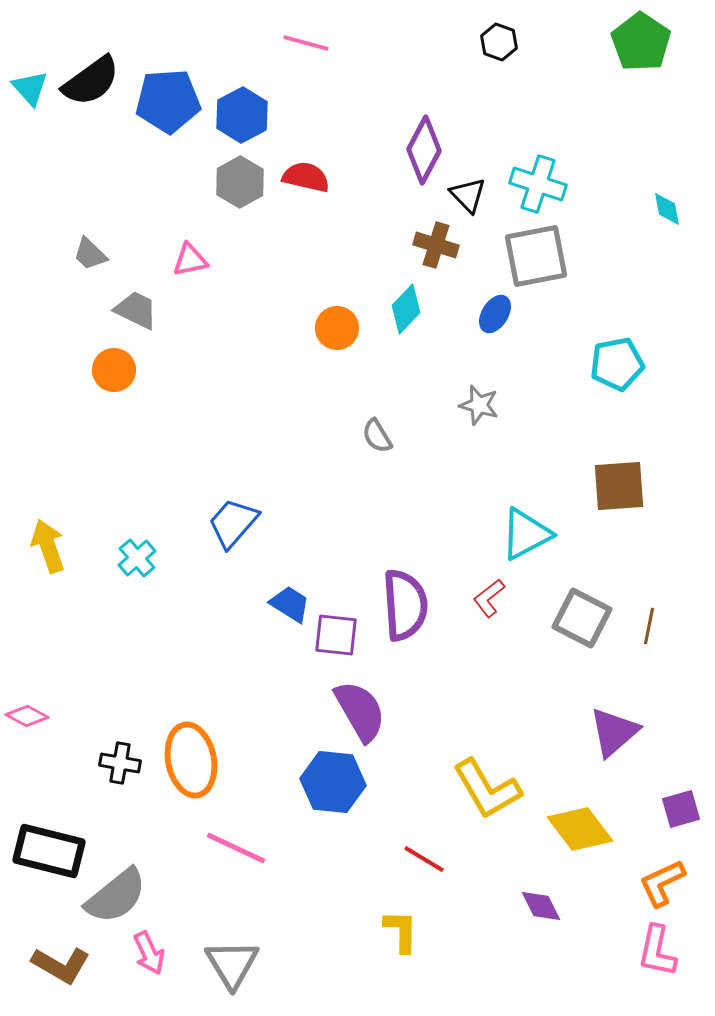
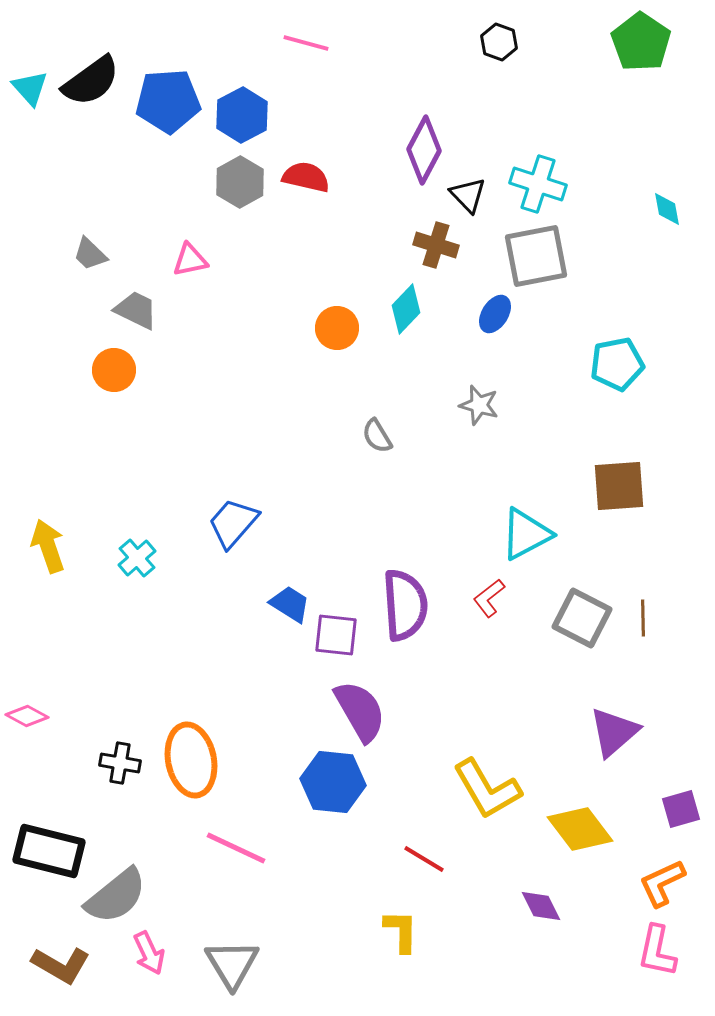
brown line at (649, 626): moved 6 px left, 8 px up; rotated 12 degrees counterclockwise
